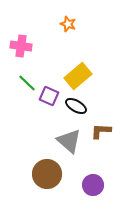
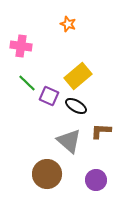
purple circle: moved 3 px right, 5 px up
